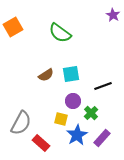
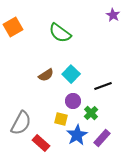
cyan square: rotated 36 degrees counterclockwise
